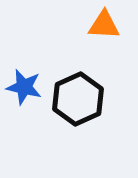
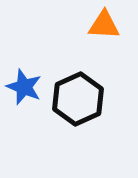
blue star: rotated 9 degrees clockwise
